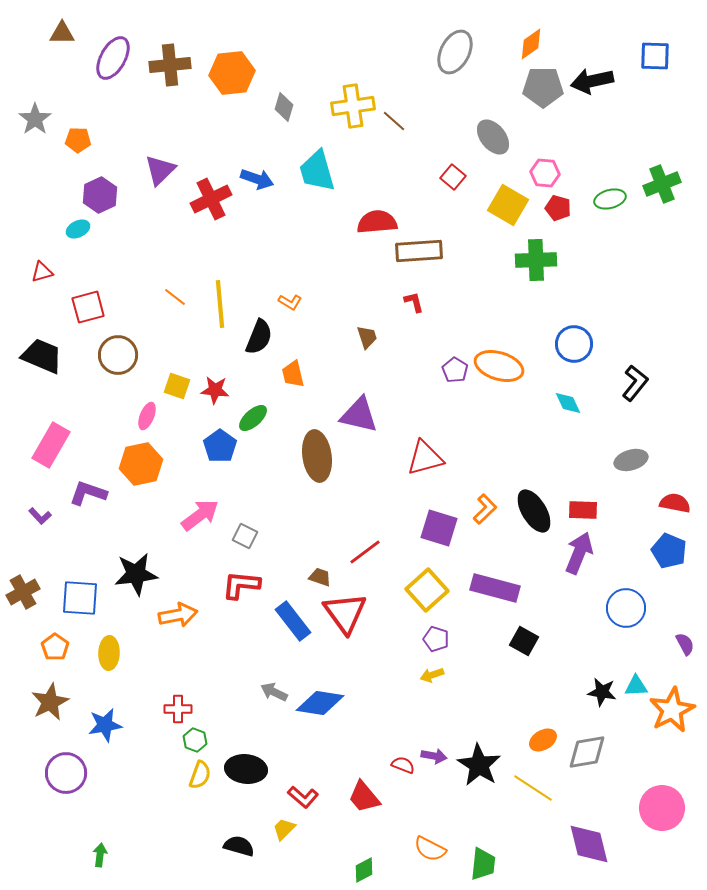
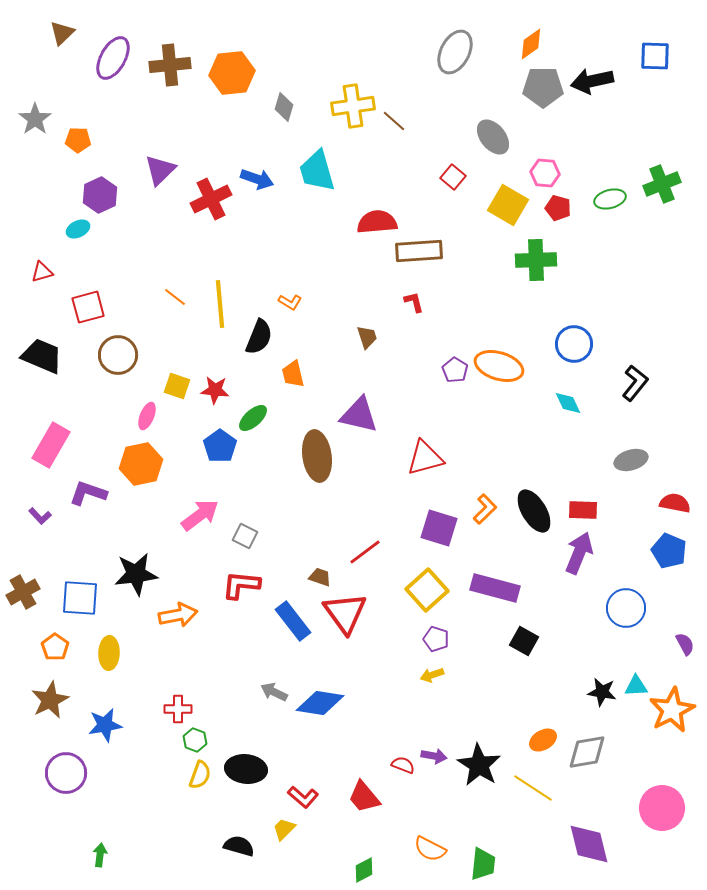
brown triangle at (62, 33): rotated 44 degrees counterclockwise
brown star at (50, 702): moved 2 px up
